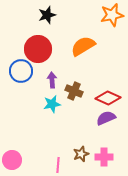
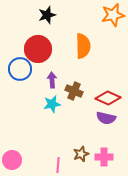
orange star: moved 1 px right
orange semicircle: rotated 120 degrees clockwise
blue circle: moved 1 px left, 2 px up
purple semicircle: rotated 144 degrees counterclockwise
